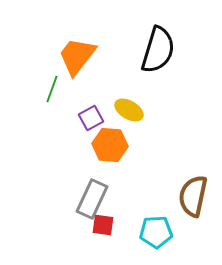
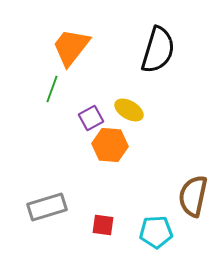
orange trapezoid: moved 6 px left, 9 px up
gray rectangle: moved 45 px left, 8 px down; rotated 48 degrees clockwise
